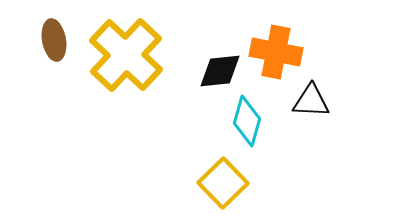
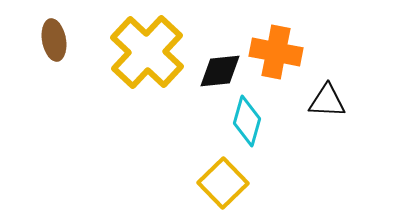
yellow cross: moved 21 px right, 3 px up
black triangle: moved 16 px right
